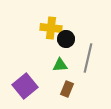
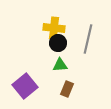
yellow cross: moved 3 px right
black circle: moved 8 px left, 4 px down
gray line: moved 19 px up
